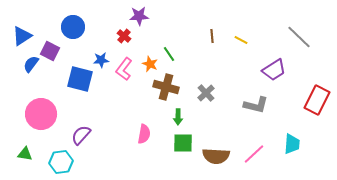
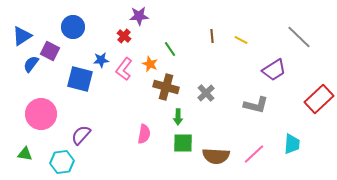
green line: moved 1 px right, 5 px up
red rectangle: moved 2 px right, 1 px up; rotated 20 degrees clockwise
cyan hexagon: moved 1 px right
